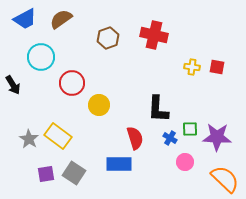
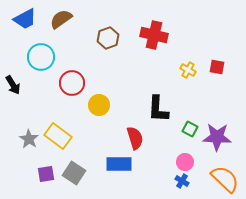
yellow cross: moved 4 px left, 3 px down; rotated 21 degrees clockwise
green square: rotated 28 degrees clockwise
blue cross: moved 12 px right, 43 px down
